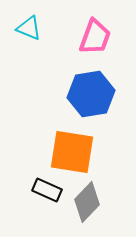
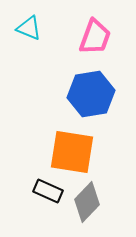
black rectangle: moved 1 px right, 1 px down
